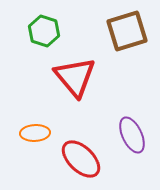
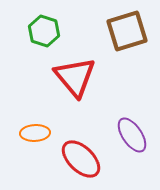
purple ellipse: rotated 9 degrees counterclockwise
